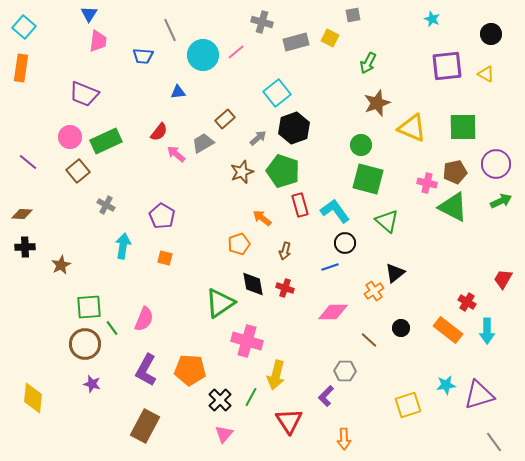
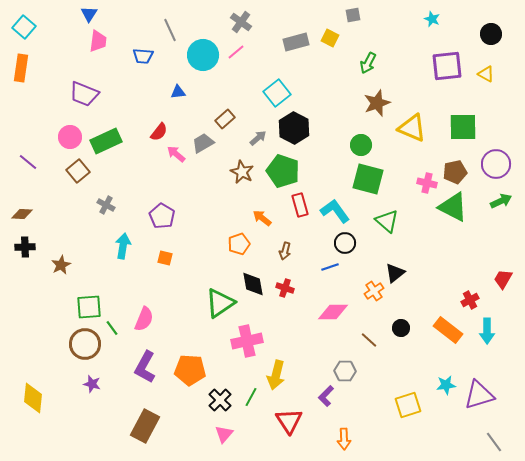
gray cross at (262, 22): moved 21 px left; rotated 20 degrees clockwise
black hexagon at (294, 128): rotated 12 degrees counterclockwise
brown star at (242, 172): rotated 25 degrees counterclockwise
red cross at (467, 302): moved 3 px right, 2 px up; rotated 30 degrees clockwise
pink cross at (247, 341): rotated 28 degrees counterclockwise
purple L-shape at (146, 370): moved 1 px left, 3 px up
